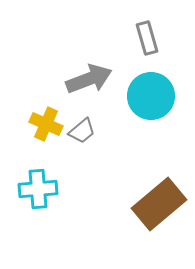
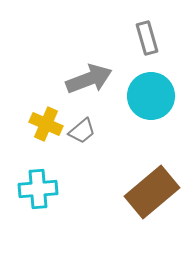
brown rectangle: moved 7 px left, 12 px up
